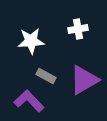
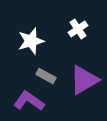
white cross: rotated 24 degrees counterclockwise
white star: rotated 12 degrees counterclockwise
purple L-shape: rotated 12 degrees counterclockwise
